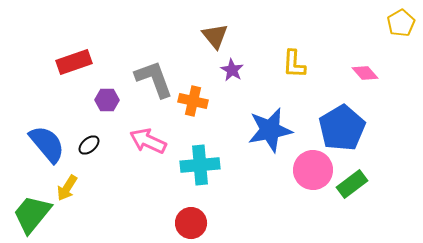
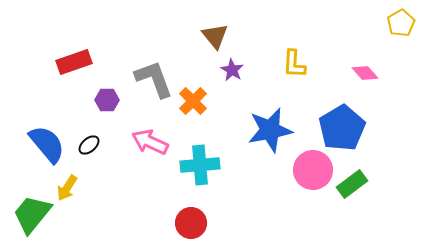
orange cross: rotated 32 degrees clockwise
pink arrow: moved 2 px right, 1 px down
